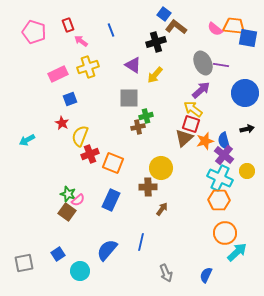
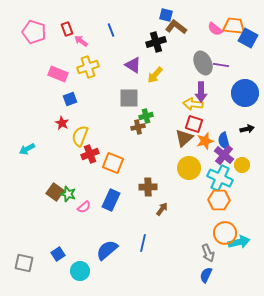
blue square at (164, 14): moved 2 px right, 1 px down; rotated 24 degrees counterclockwise
red rectangle at (68, 25): moved 1 px left, 4 px down
blue square at (248, 38): rotated 18 degrees clockwise
pink rectangle at (58, 74): rotated 48 degrees clockwise
purple arrow at (201, 90): moved 2 px down; rotated 132 degrees clockwise
yellow arrow at (193, 109): moved 5 px up; rotated 30 degrees counterclockwise
red square at (191, 124): moved 3 px right
cyan arrow at (27, 140): moved 9 px down
yellow circle at (161, 168): moved 28 px right
yellow circle at (247, 171): moved 5 px left, 6 px up
pink semicircle at (78, 200): moved 6 px right, 7 px down
brown square at (67, 212): moved 12 px left, 20 px up
blue line at (141, 242): moved 2 px right, 1 px down
blue semicircle at (107, 250): rotated 10 degrees clockwise
cyan arrow at (237, 252): moved 2 px right, 10 px up; rotated 30 degrees clockwise
gray square at (24, 263): rotated 24 degrees clockwise
gray arrow at (166, 273): moved 42 px right, 20 px up
